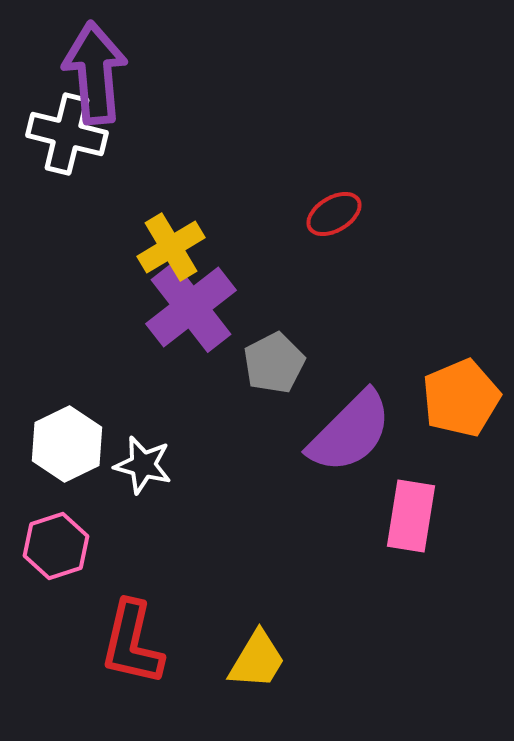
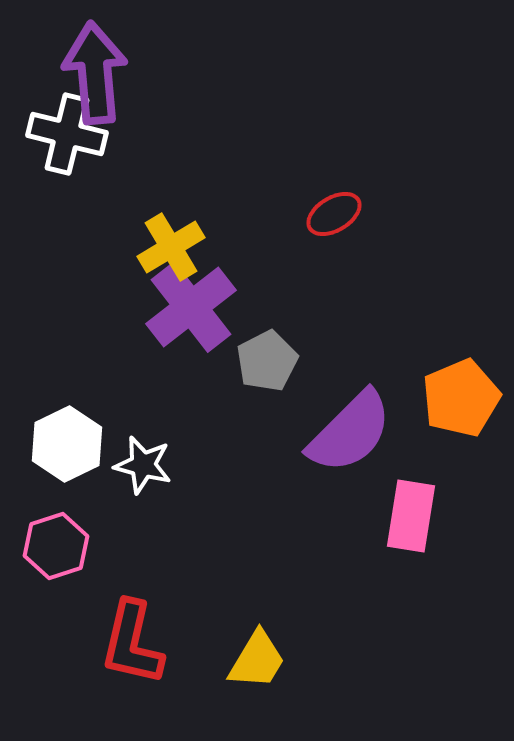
gray pentagon: moved 7 px left, 2 px up
